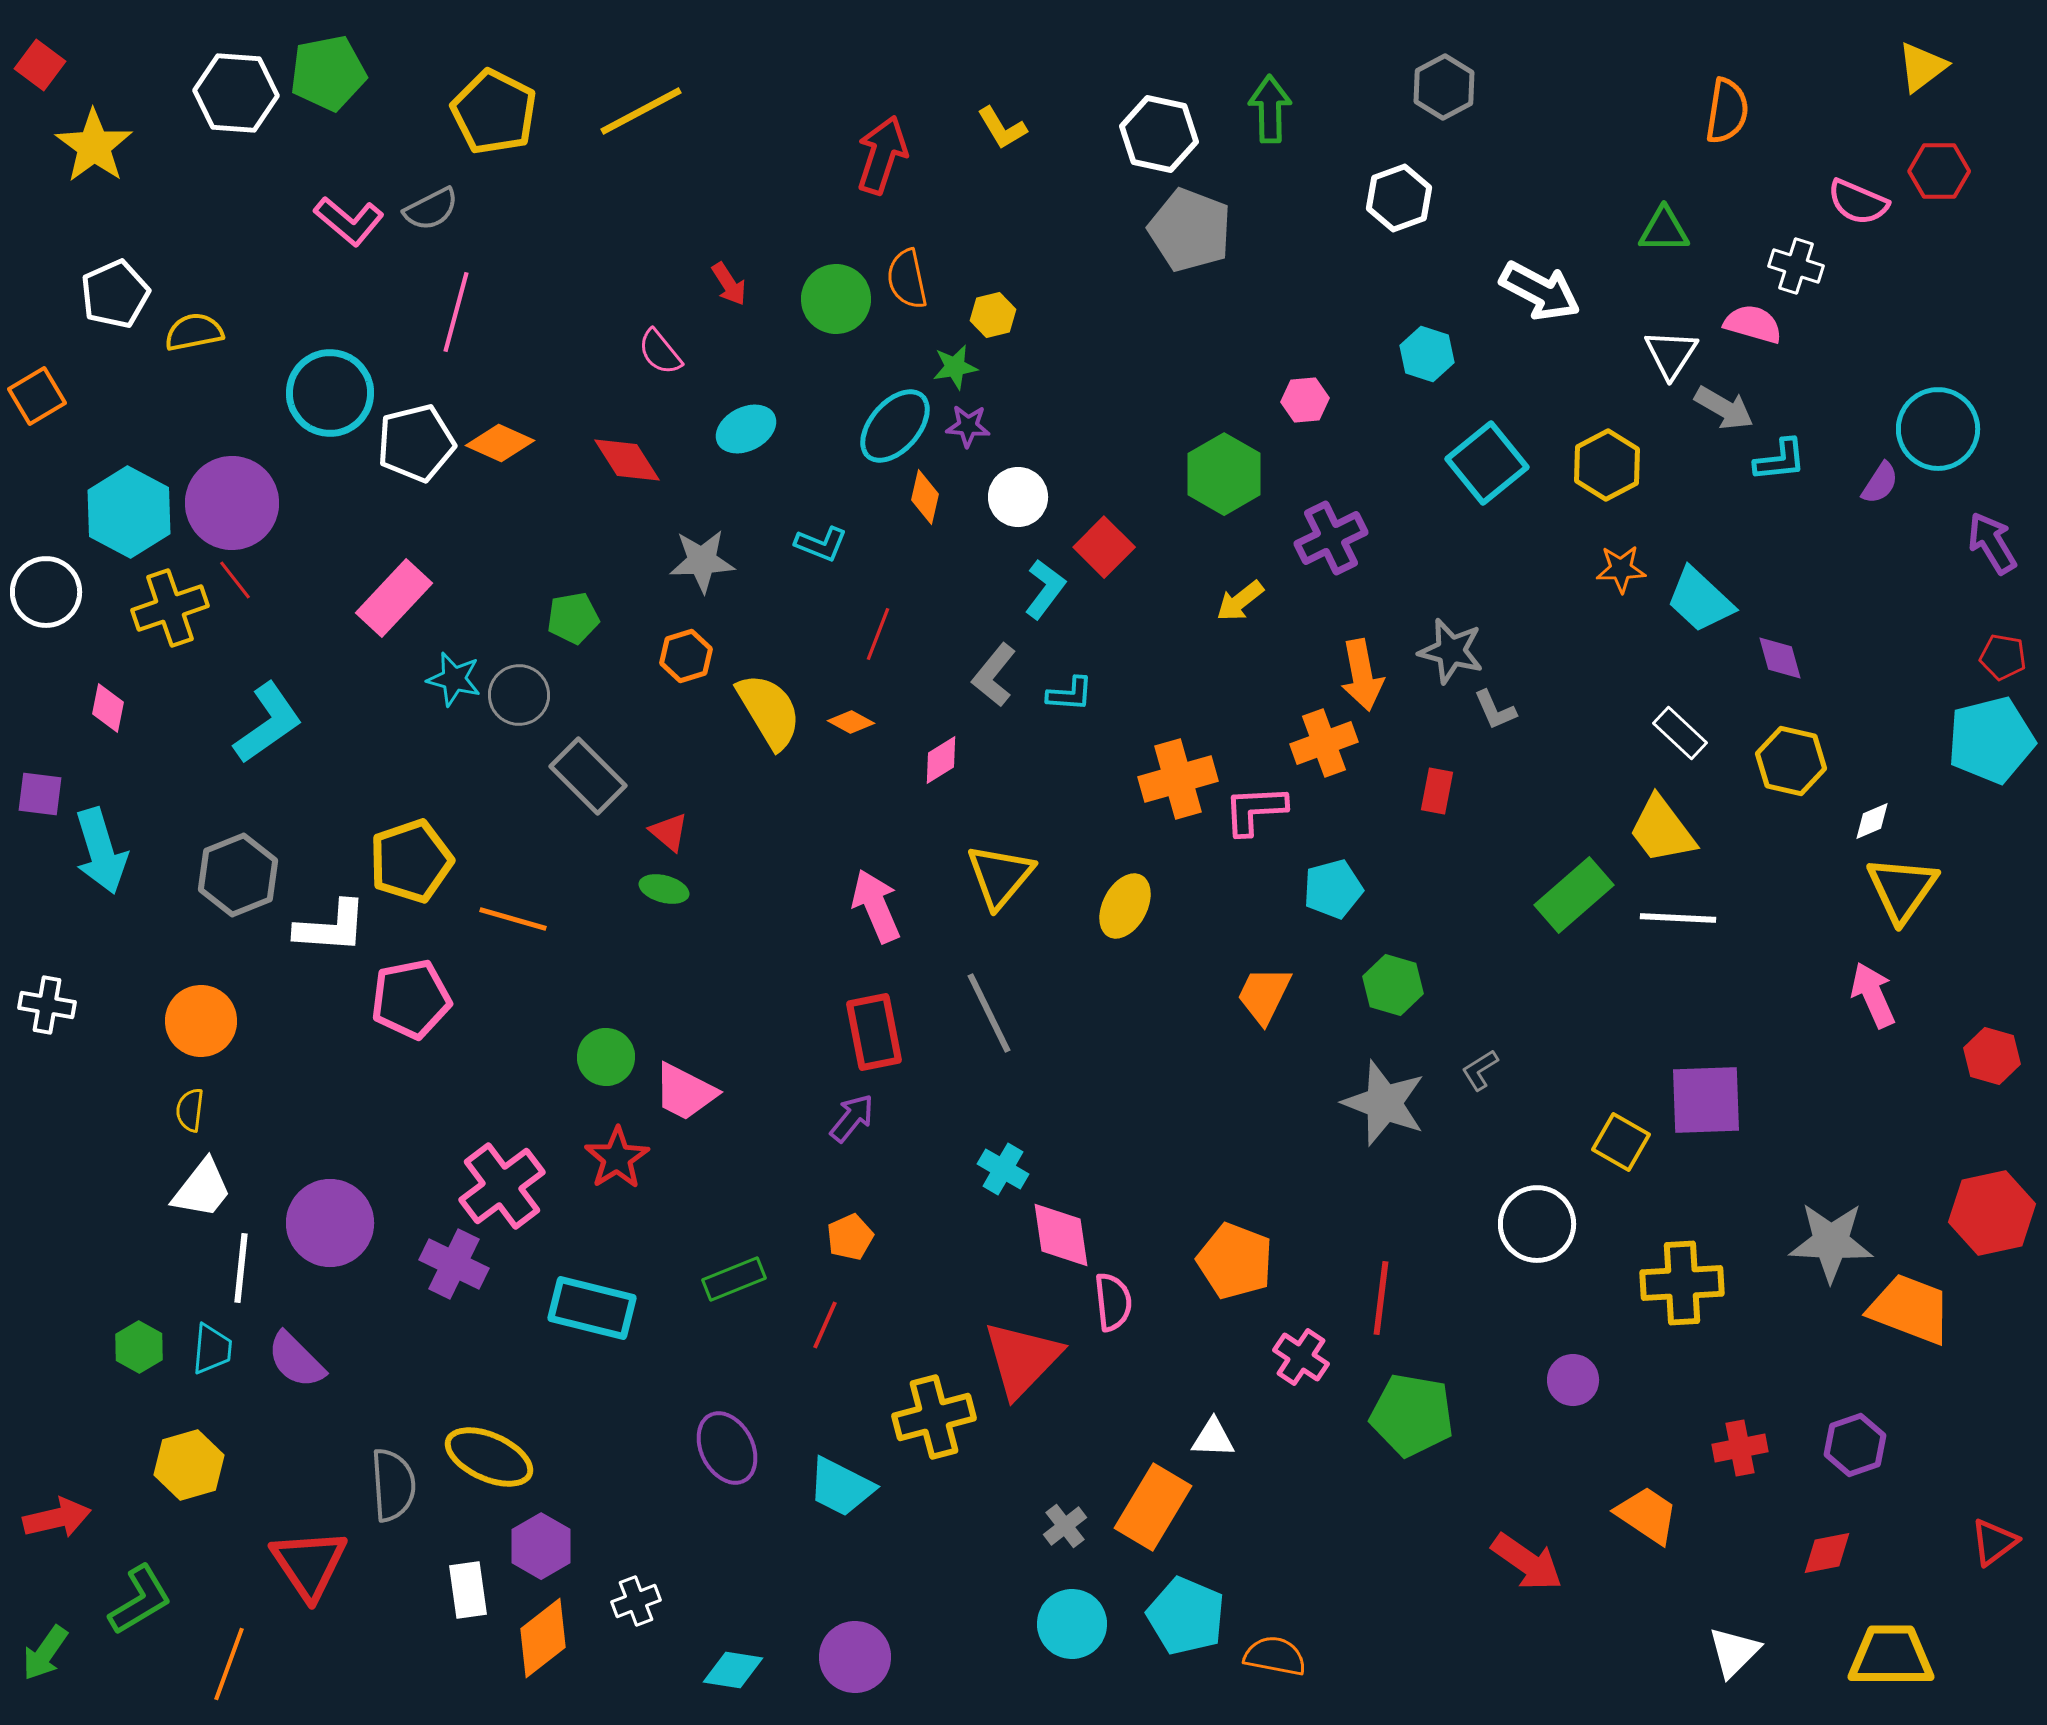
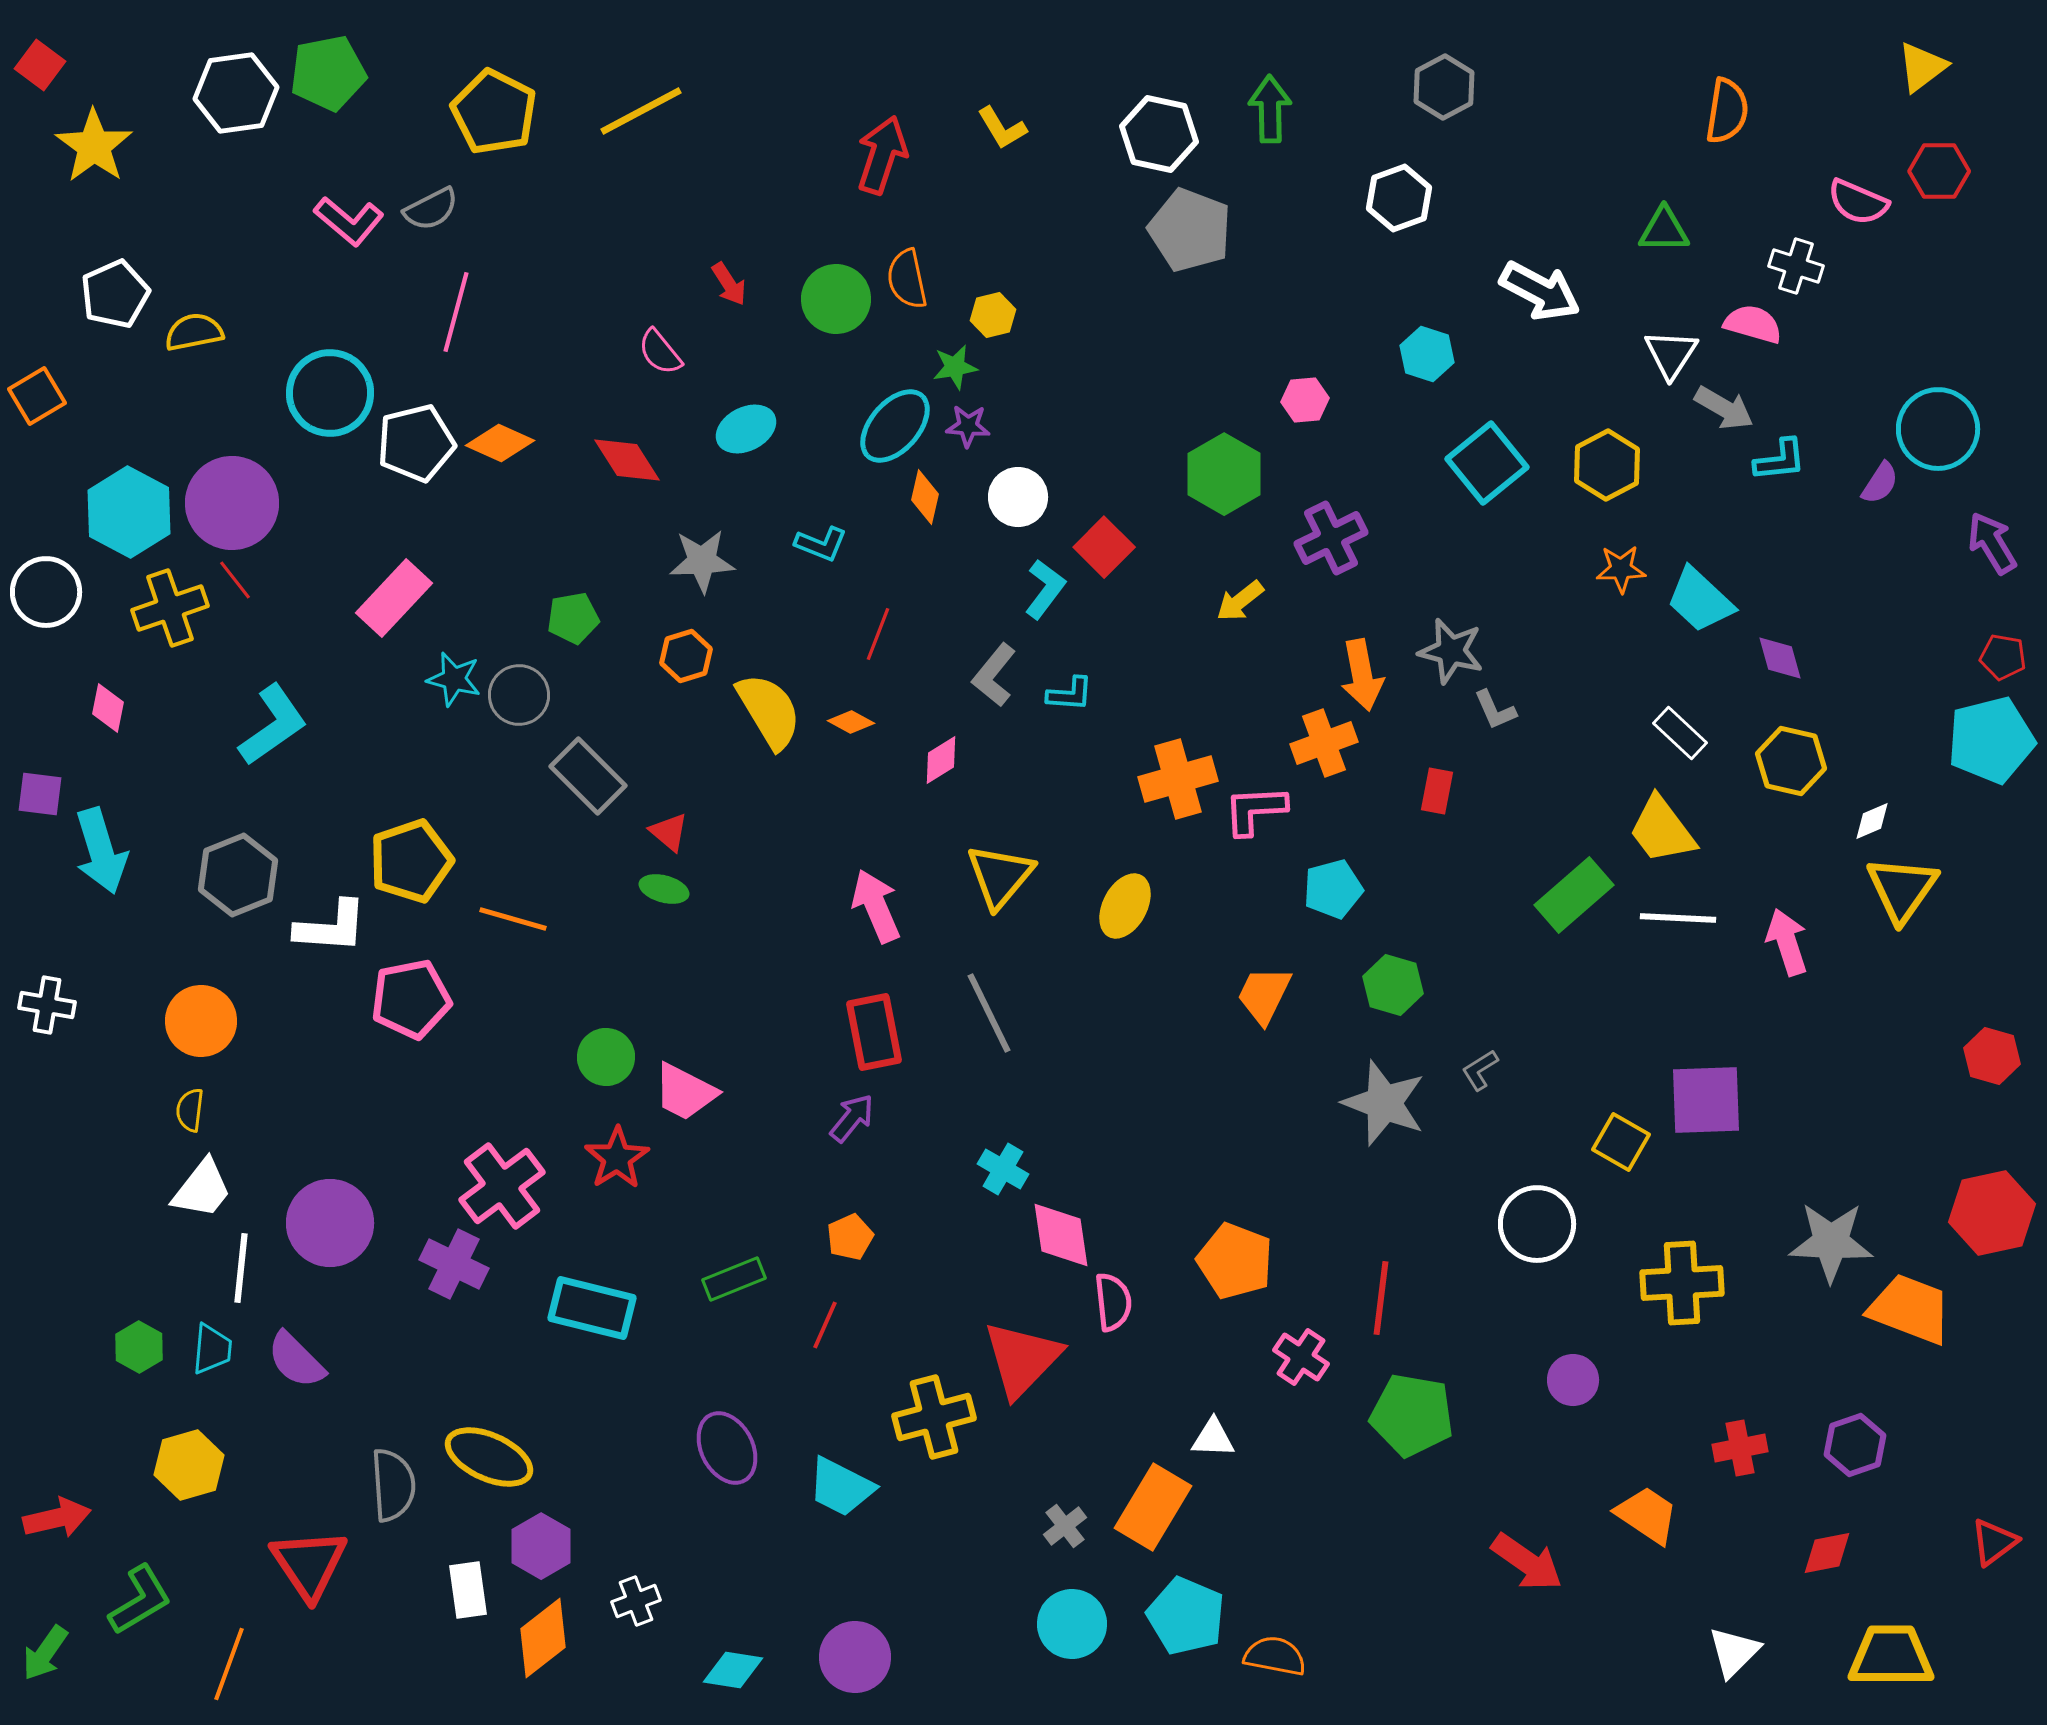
white hexagon at (236, 93): rotated 12 degrees counterclockwise
cyan L-shape at (268, 723): moved 5 px right, 2 px down
pink arrow at (1873, 995): moved 86 px left, 53 px up; rotated 6 degrees clockwise
